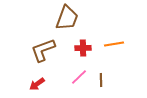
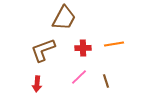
brown trapezoid: moved 3 px left; rotated 8 degrees clockwise
brown line: moved 5 px right, 1 px down; rotated 16 degrees counterclockwise
red arrow: rotated 49 degrees counterclockwise
